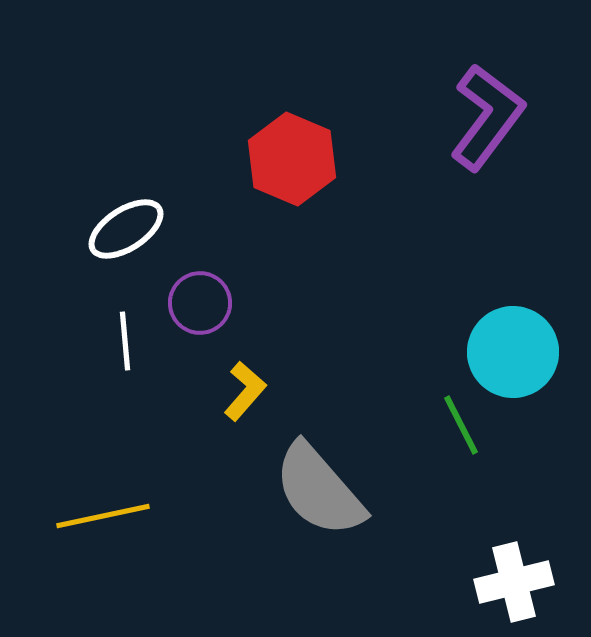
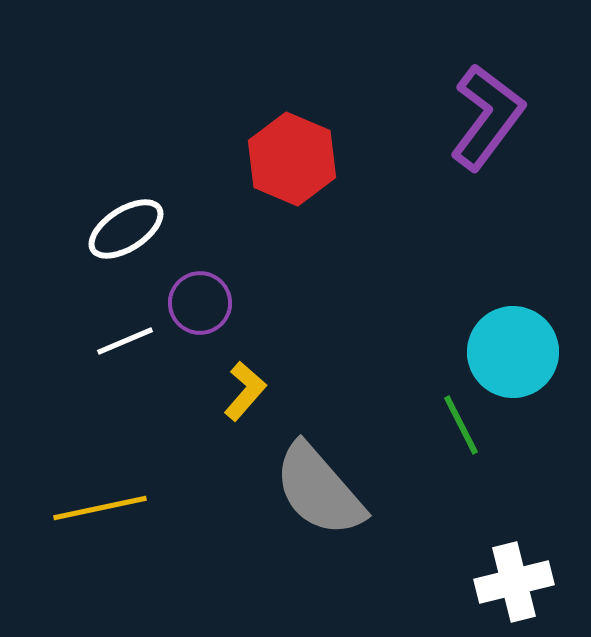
white line: rotated 72 degrees clockwise
yellow line: moved 3 px left, 8 px up
